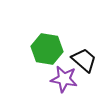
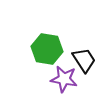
black trapezoid: rotated 16 degrees clockwise
